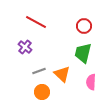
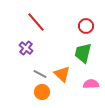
red line: rotated 20 degrees clockwise
red circle: moved 2 px right
purple cross: moved 1 px right, 1 px down
gray line: moved 1 px right, 3 px down; rotated 48 degrees clockwise
pink semicircle: moved 2 px down; rotated 84 degrees clockwise
